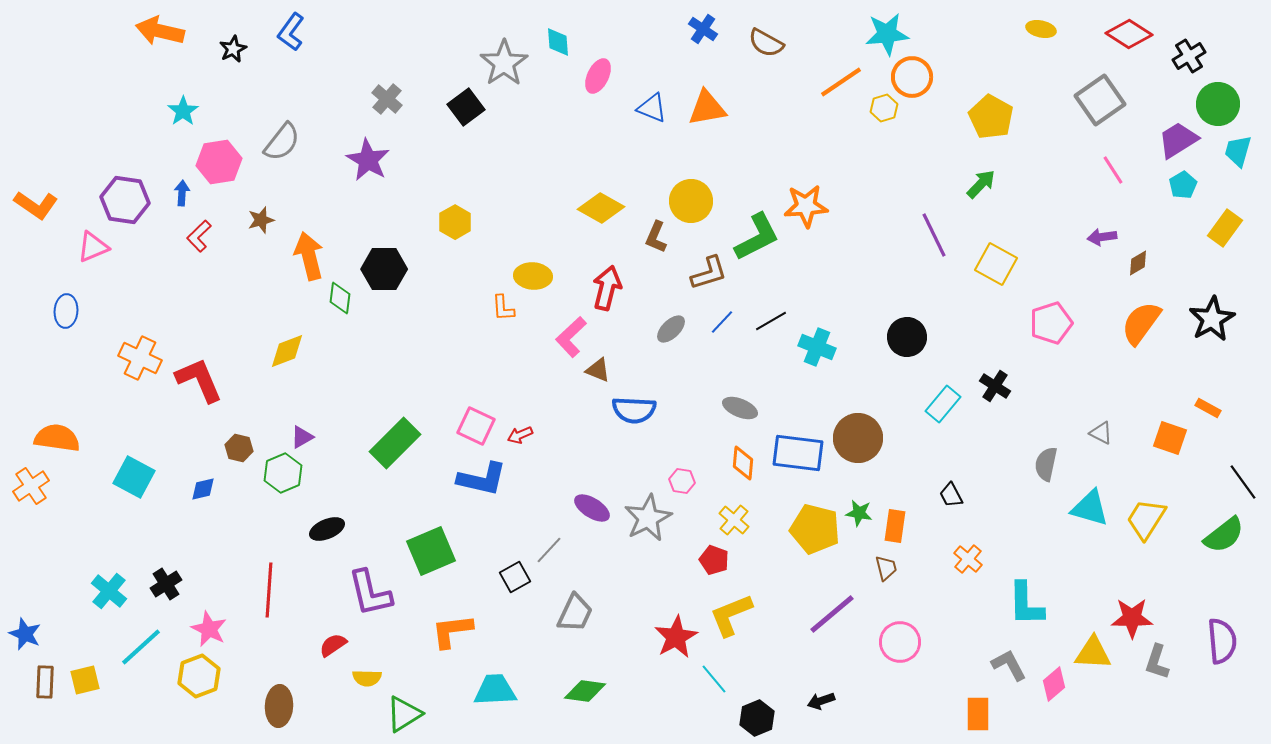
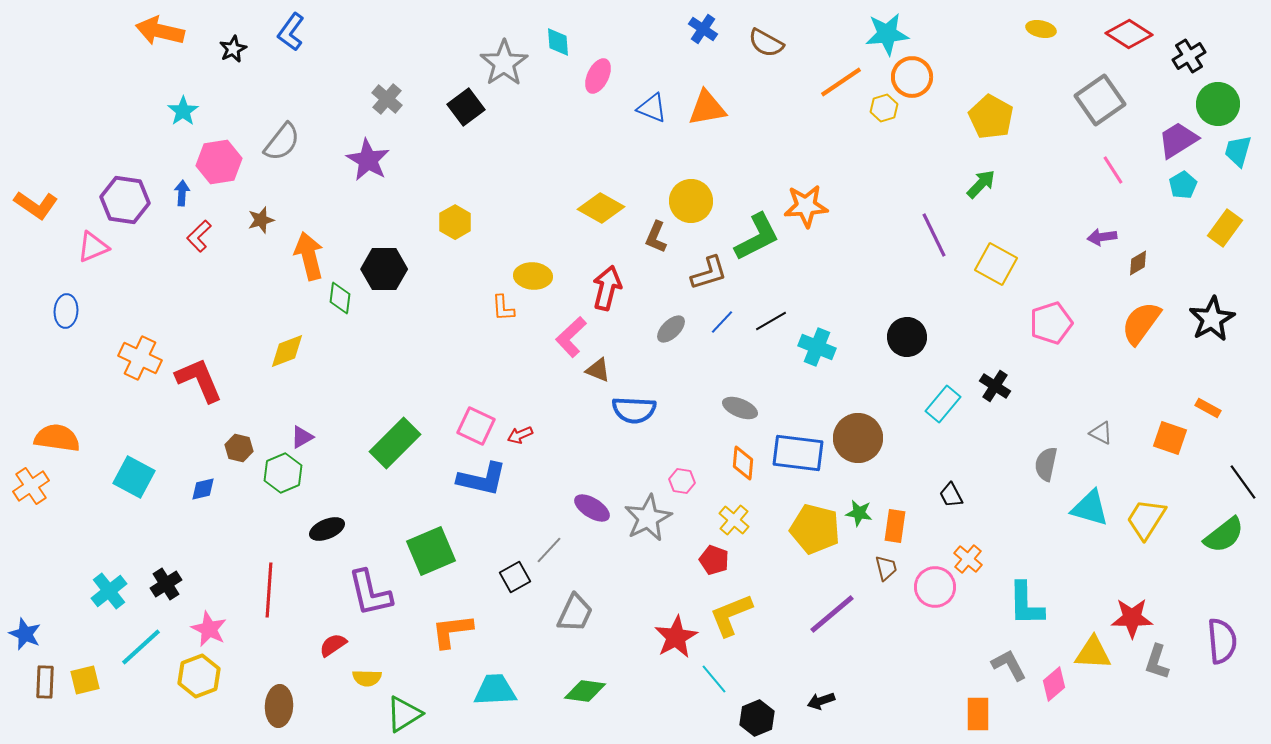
cyan cross at (109, 591): rotated 12 degrees clockwise
pink circle at (900, 642): moved 35 px right, 55 px up
